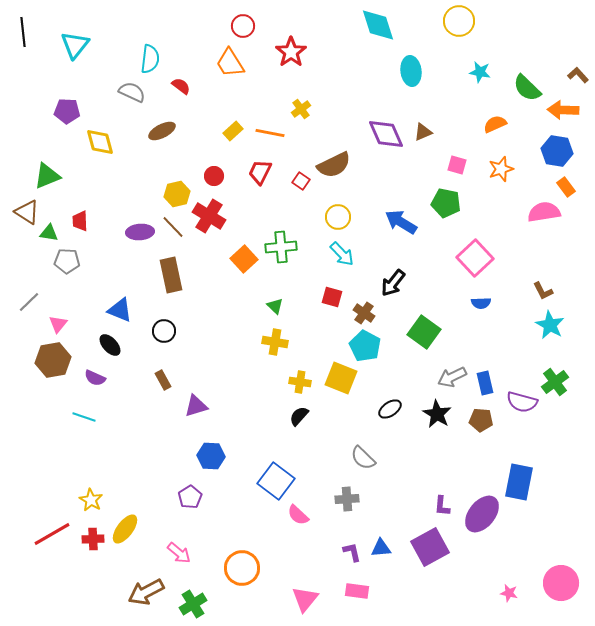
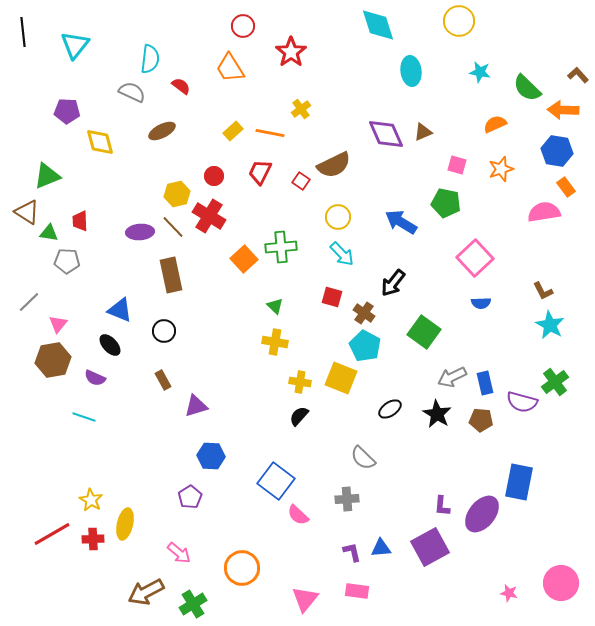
orange trapezoid at (230, 63): moved 5 px down
yellow ellipse at (125, 529): moved 5 px up; rotated 24 degrees counterclockwise
